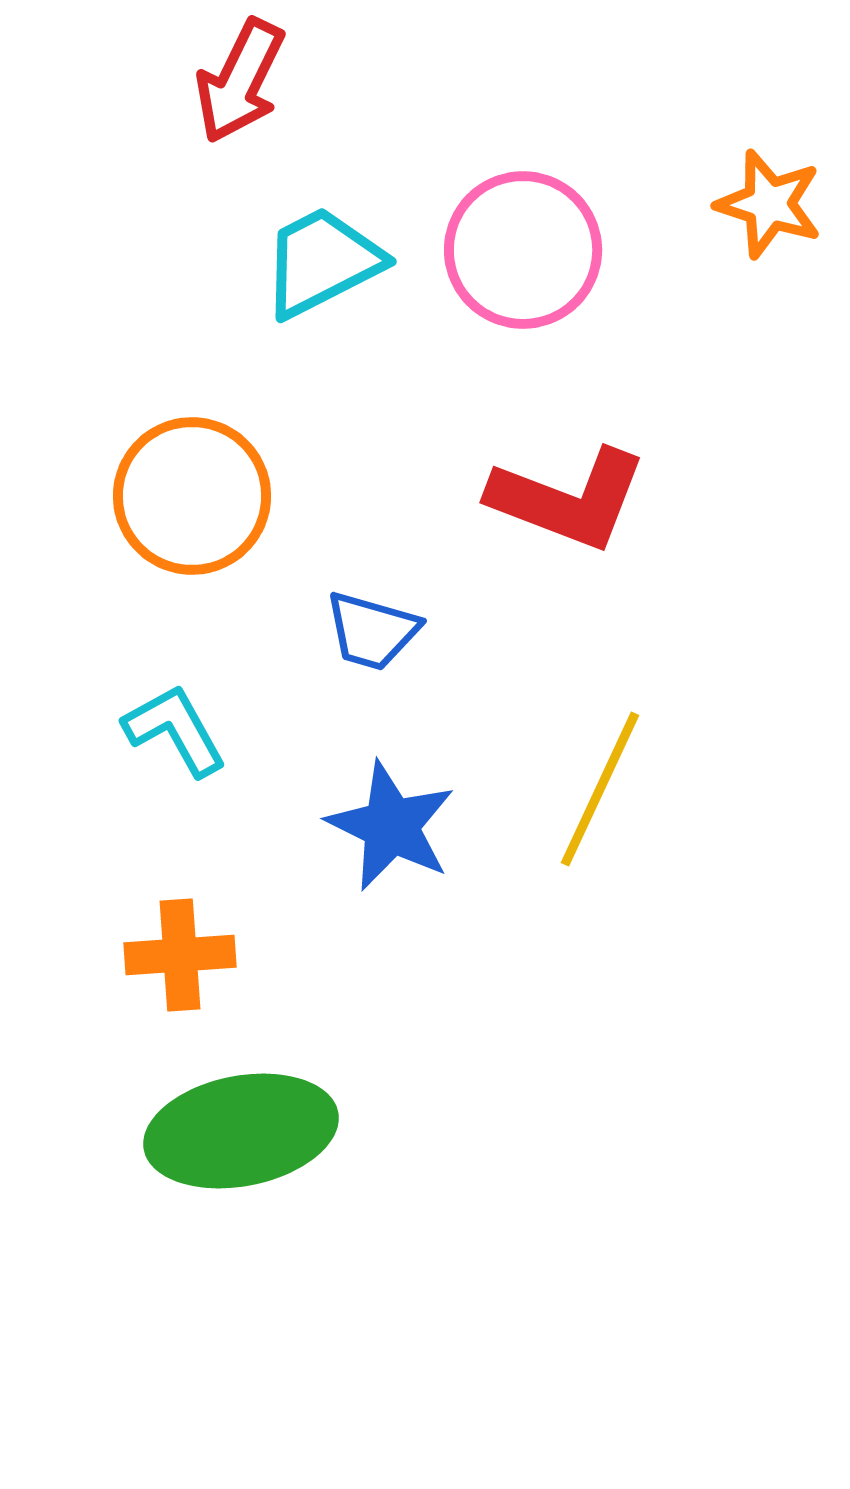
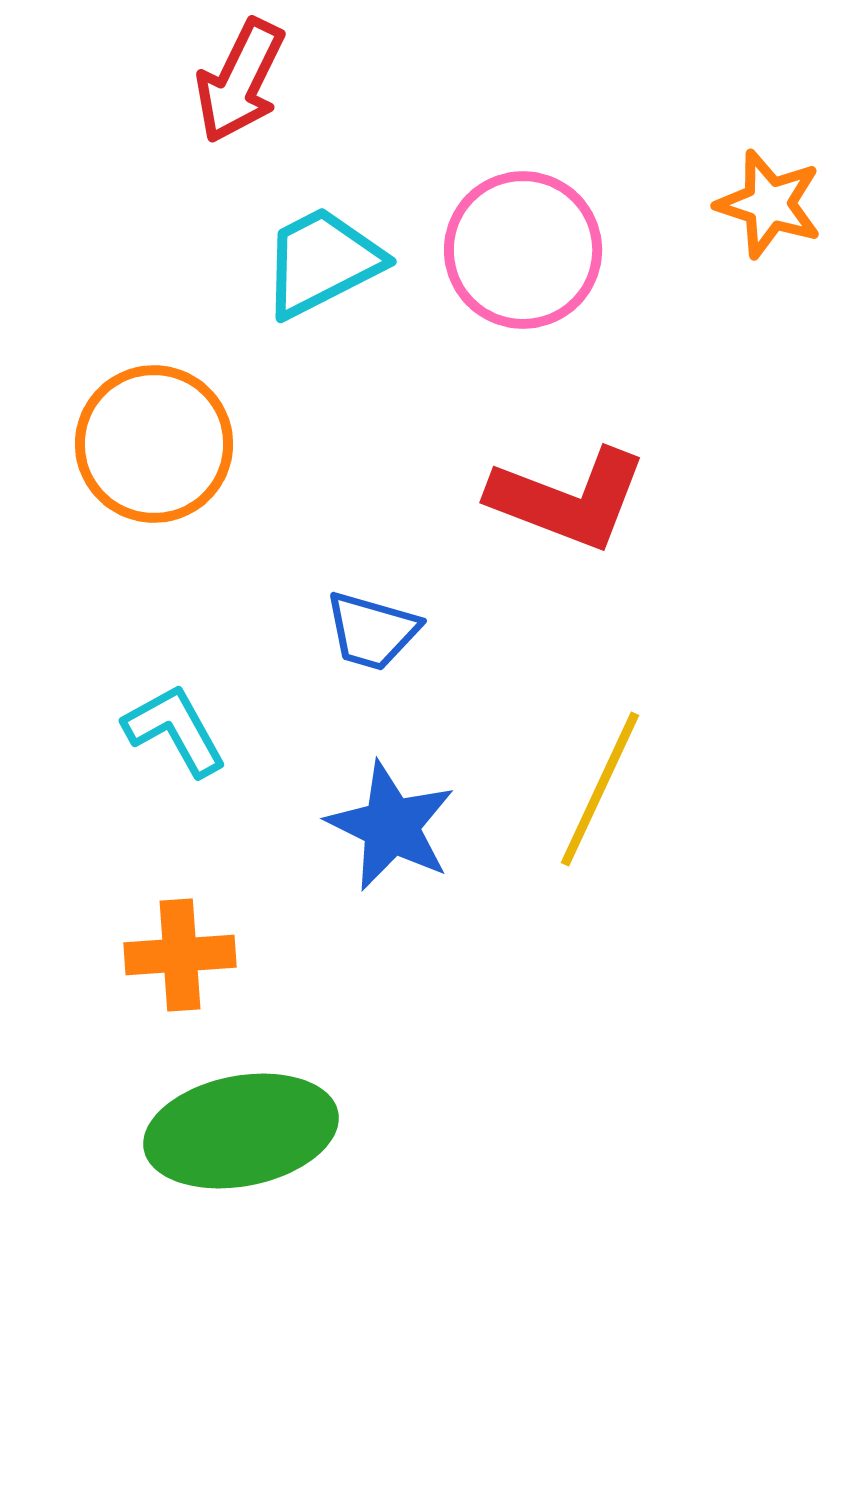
orange circle: moved 38 px left, 52 px up
